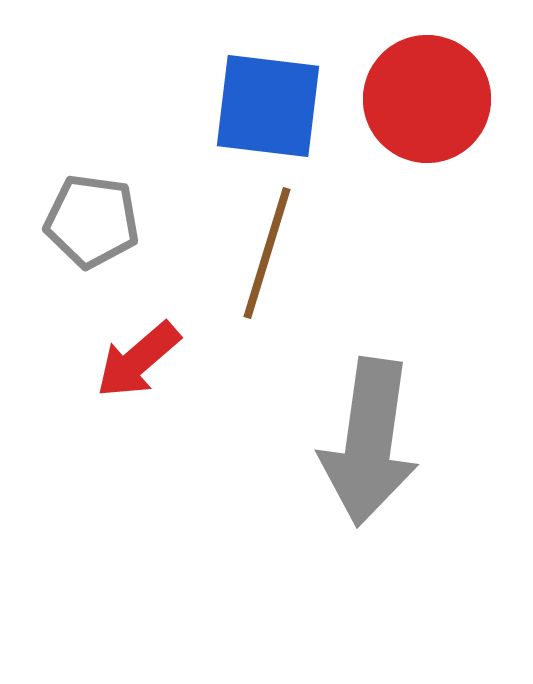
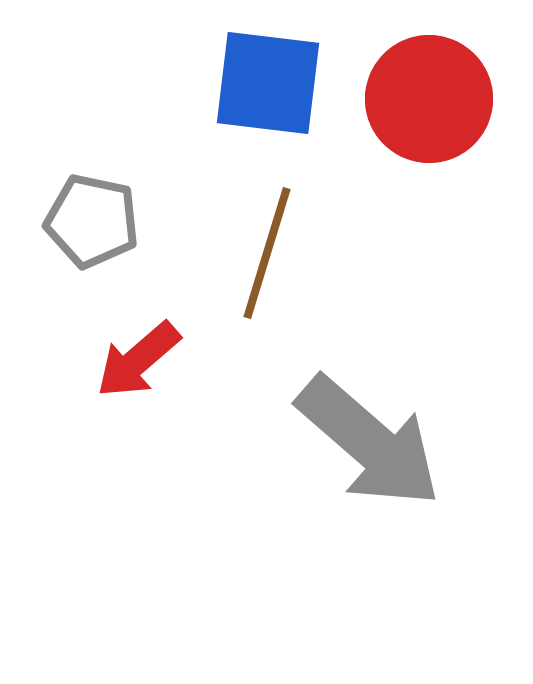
red circle: moved 2 px right
blue square: moved 23 px up
gray pentagon: rotated 4 degrees clockwise
gray arrow: rotated 57 degrees counterclockwise
